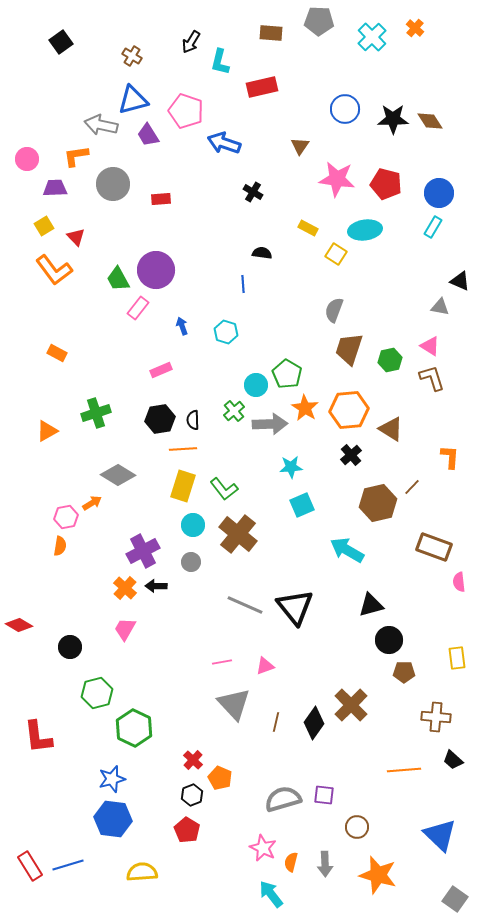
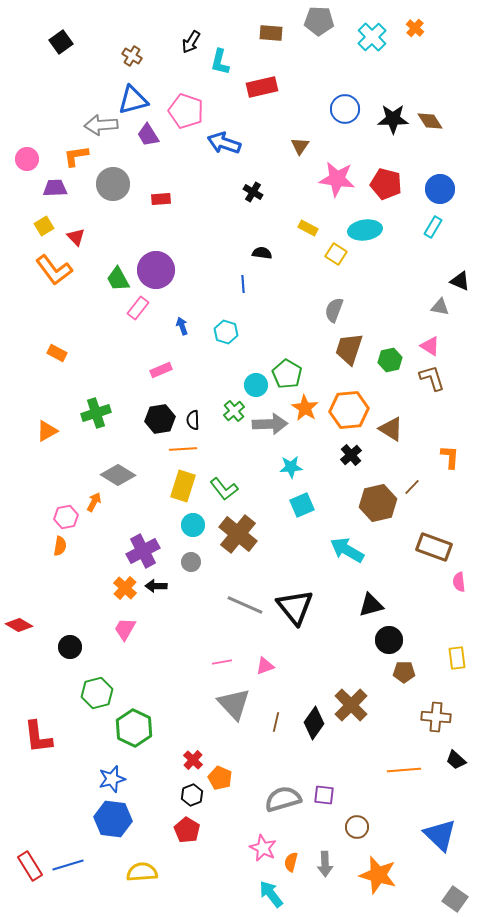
gray arrow at (101, 125): rotated 16 degrees counterclockwise
blue circle at (439, 193): moved 1 px right, 4 px up
orange arrow at (92, 503): moved 2 px right, 1 px up; rotated 30 degrees counterclockwise
black trapezoid at (453, 760): moved 3 px right
